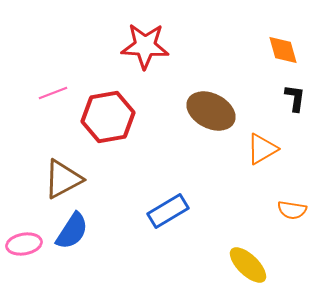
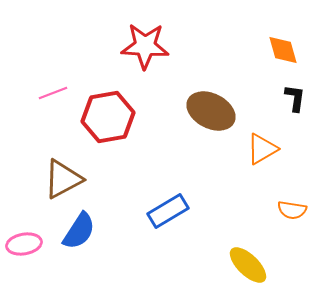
blue semicircle: moved 7 px right
